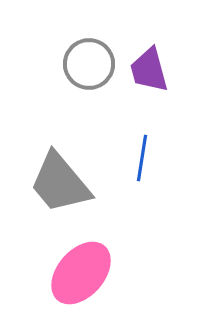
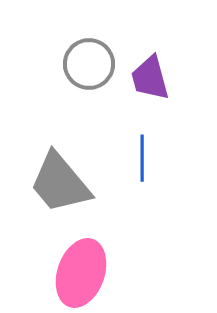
purple trapezoid: moved 1 px right, 8 px down
blue line: rotated 9 degrees counterclockwise
pink ellipse: rotated 22 degrees counterclockwise
